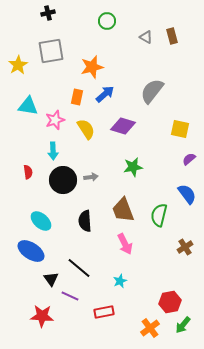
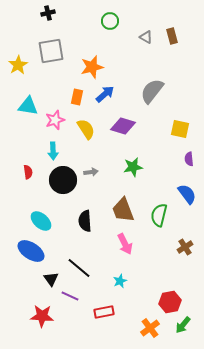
green circle: moved 3 px right
purple semicircle: rotated 56 degrees counterclockwise
gray arrow: moved 5 px up
